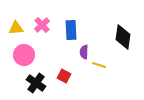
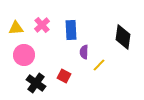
yellow line: rotated 64 degrees counterclockwise
